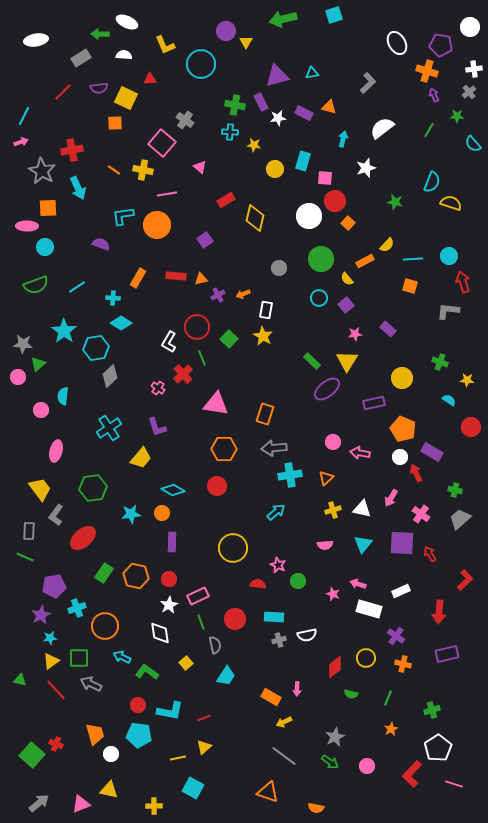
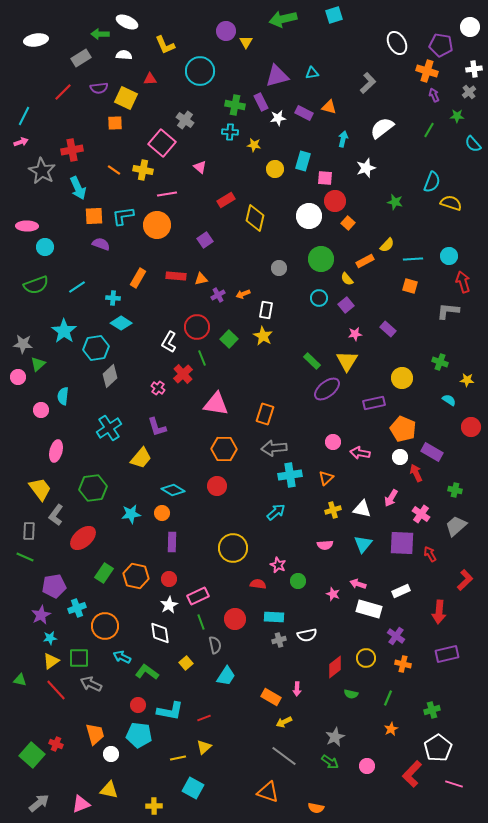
cyan circle at (201, 64): moved 1 px left, 7 px down
orange square at (48, 208): moved 46 px right, 8 px down
gray trapezoid at (460, 519): moved 4 px left, 7 px down
